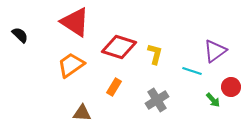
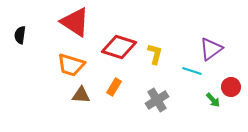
black semicircle: rotated 126 degrees counterclockwise
purple triangle: moved 4 px left, 2 px up
orange trapezoid: rotated 128 degrees counterclockwise
brown triangle: moved 1 px left, 18 px up
